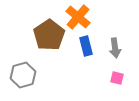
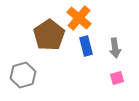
orange cross: moved 1 px right, 1 px down
pink square: rotated 32 degrees counterclockwise
